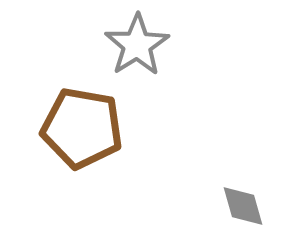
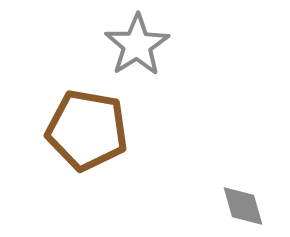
brown pentagon: moved 5 px right, 2 px down
